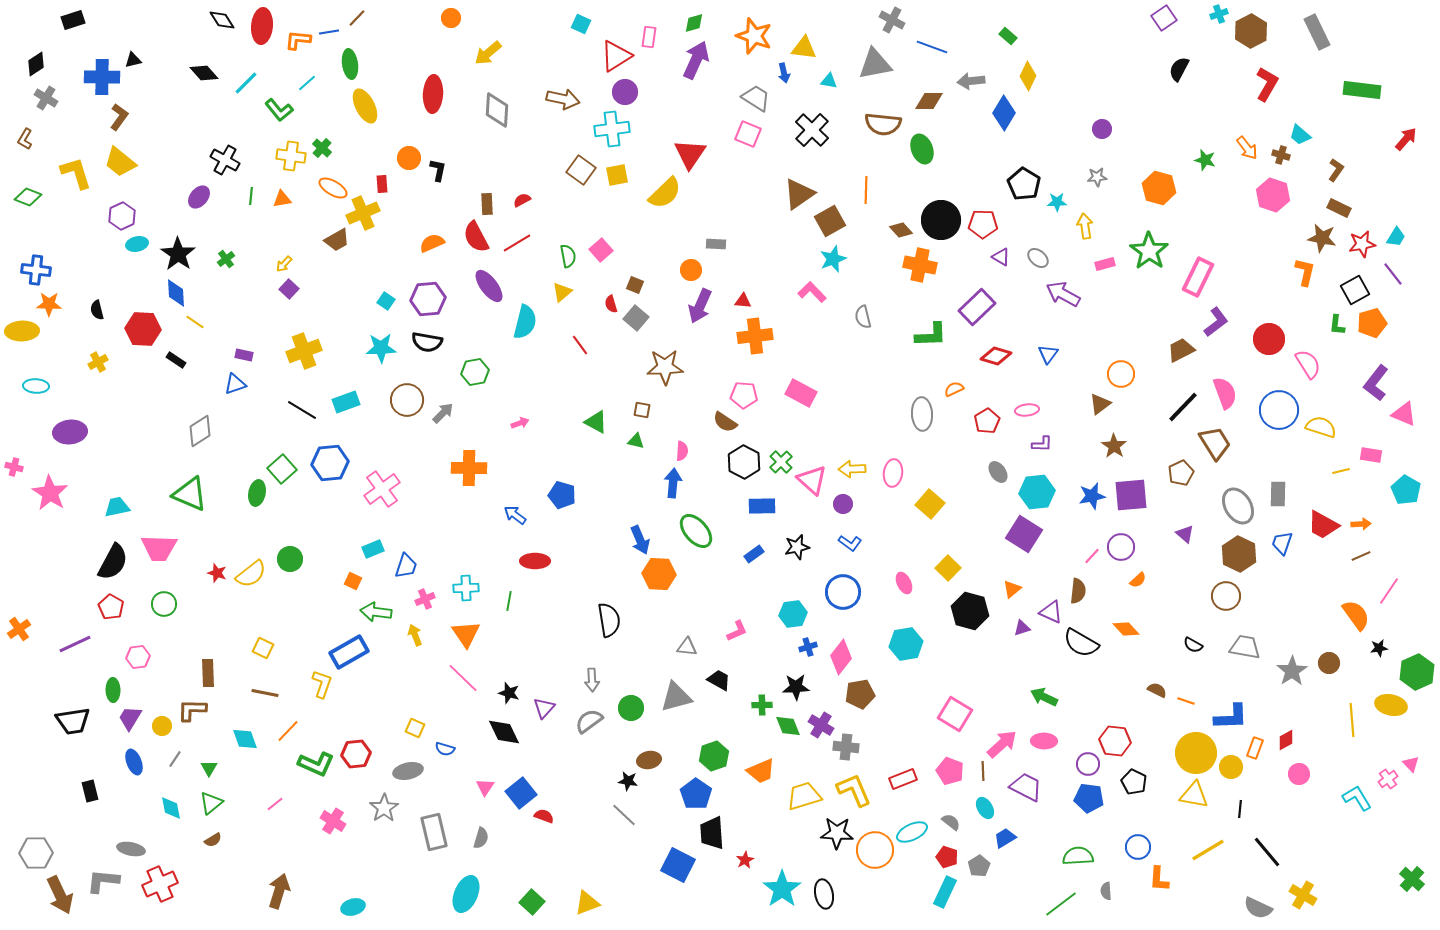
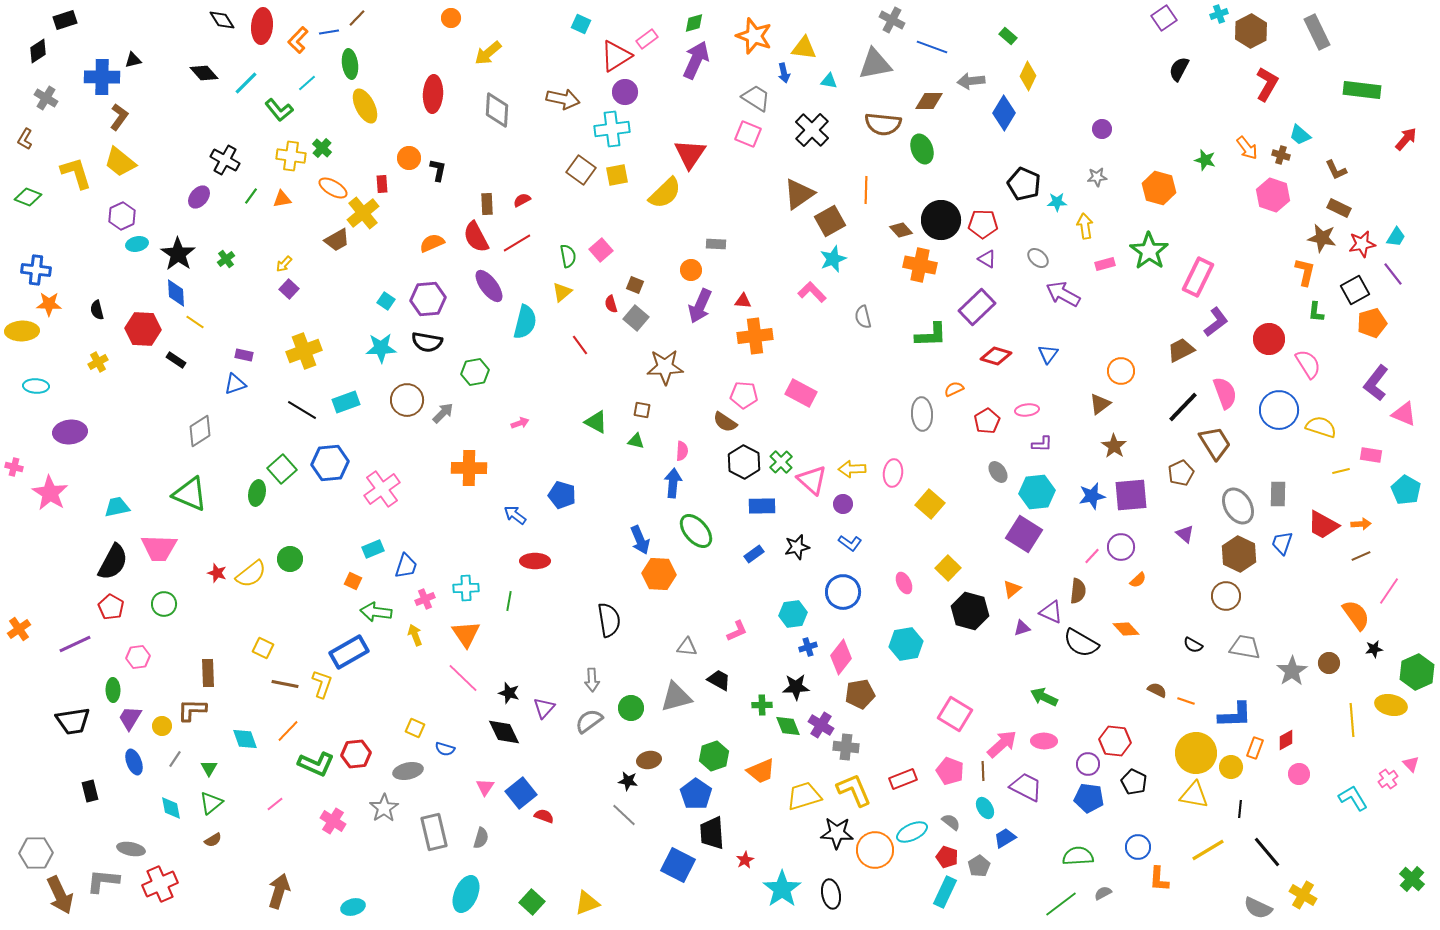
black rectangle at (73, 20): moved 8 px left
pink rectangle at (649, 37): moved 2 px left, 2 px down; rotated 45 degrees clockwise
orange L-shape at (298, 40): rotated 52 degrees counterclockwise
black diamond at (36, 64): moved 2 px right, 13 px up
brown L-shape at (1336, 170): rotated 120 degrees clockwise
black pentagon at (1024, 184): rotated 8 degrees counterclockwise
green line at (251, 196): rotated 30 degrees clockwise
yellow cross at (363, 213): rotated 16 degrees counterclockwise
purple triangle at (1001, 257): moved 14 px left, 2 px down
green L-shape at (1337, 325): moved 21 px left, 13 px up
orange circle at (1121, 374): moved 3 px up
black star at (1379, 648): moved 5 px left, 1 px down
brown line at (265, 693): moved 20 px right, 9 px up
blue L-shape at (1231, 717): moved 4 px right, 2 px up
cyan L-shape at (1357, 798): moved 4 px left
gray semicircle at (1106, 891): moved 3 px left, 2 px down; rotated 66 degrees clockwise
black ellipse at (824, 894): moved 7 px right
